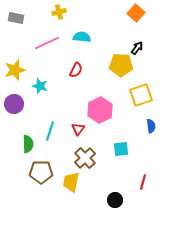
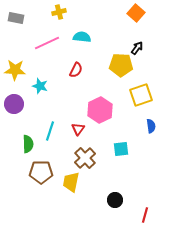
yellow star: rotated 20 degrees clockwise
red line: moved 2 px right, 33 px down
